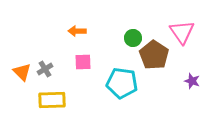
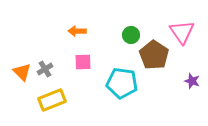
green circle: moved 2 px left, 3 px up
yellow rectangle: rotated 20 degrees counterclockwise
